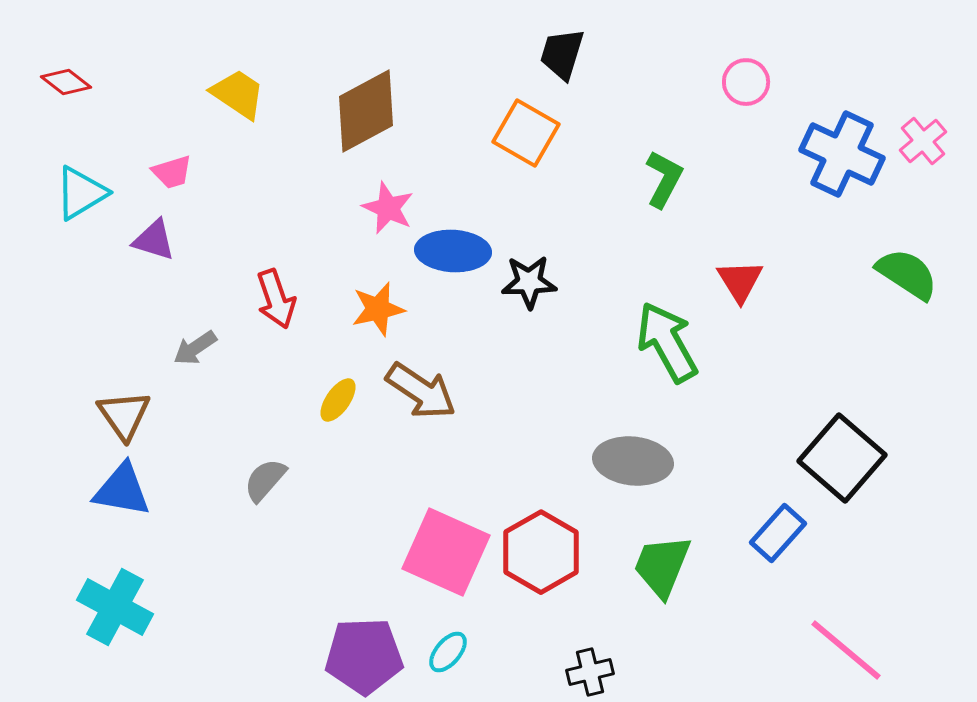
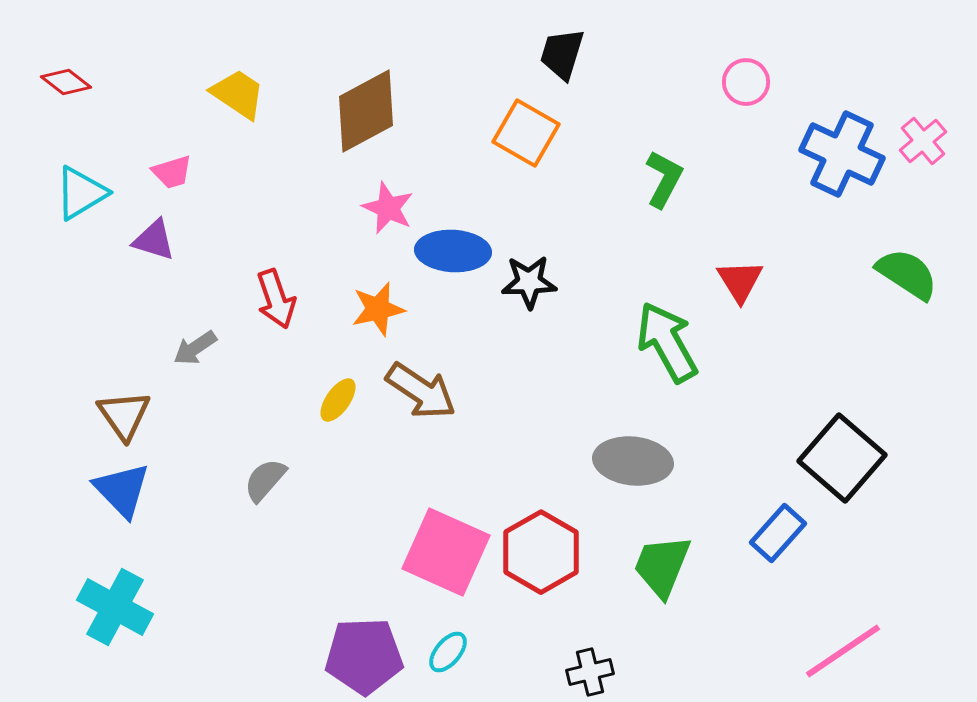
blue triangle: rotated 36 degrees clockwise
pink line: moved 3 px left, 1 px down; rotated 74 degrees counterclockwise
